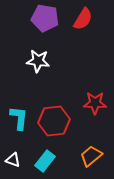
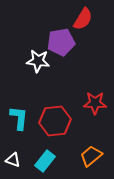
purple pentagon: moved 16 px right, 24 px down; rotated 20 degrees counterclockwise
red hexagon: moved 1 px right
